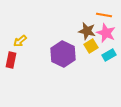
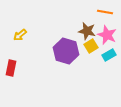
orange line: moved 1 px right, 3 px up
pink star: moved 1 px right, 2 px down
yellow arrow: moved 6 px up
purple hexagon: moved 3 px right, 3 px up; rotated 10 degrees counterclockwise
red rectangle: moved 8 px down
